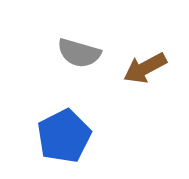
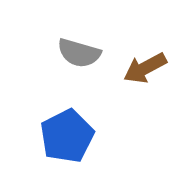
blue pentagon: moved 3 px right
